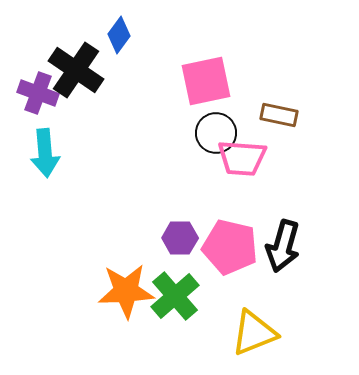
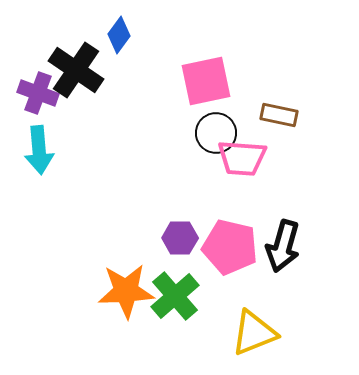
cyan arrow: moved 6 px left, 3 px up
